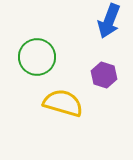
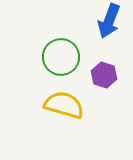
green circle: moved 24 px right
yellow semicircle: moved 1 px right, 2 px down
